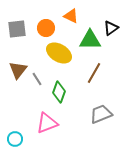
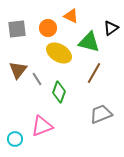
orange circle: moved 2 px right
green triangle: moved 1 px left, 2 px down; rotated 15 degrees clockwise
pink triangle: moved 5 px left, 3 px down
